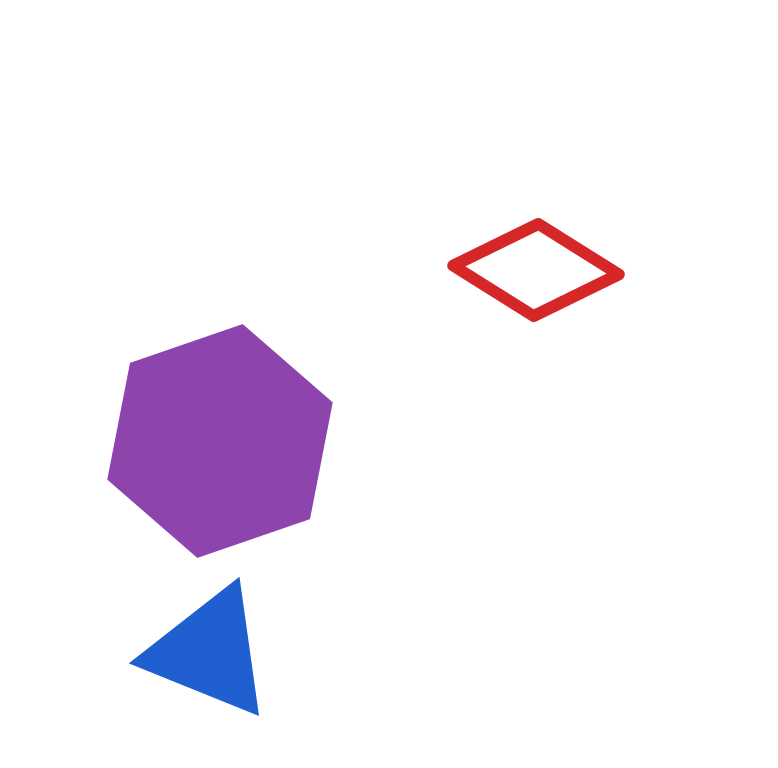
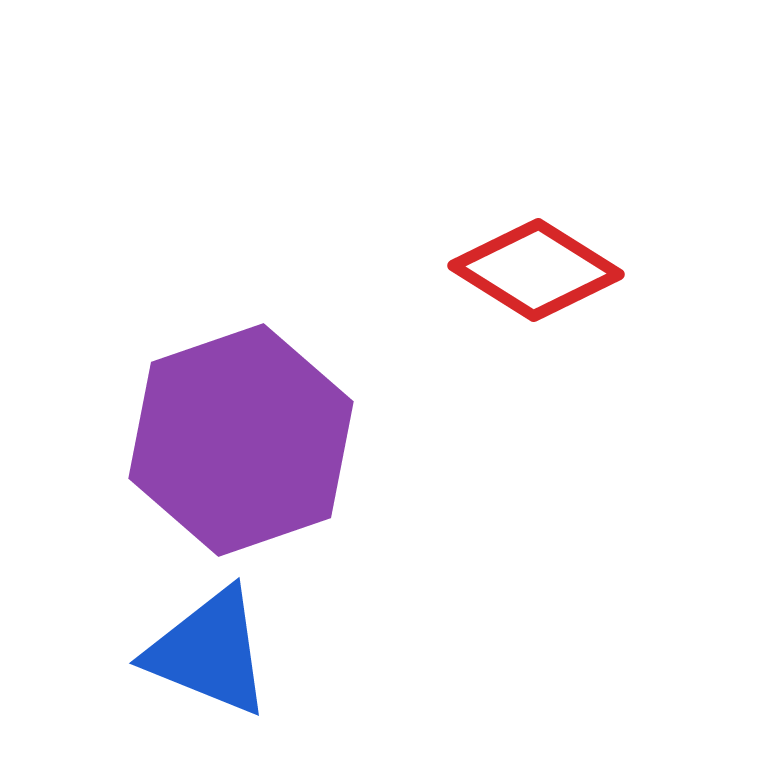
purple hexagon: moved 21 px right, 1 px up
